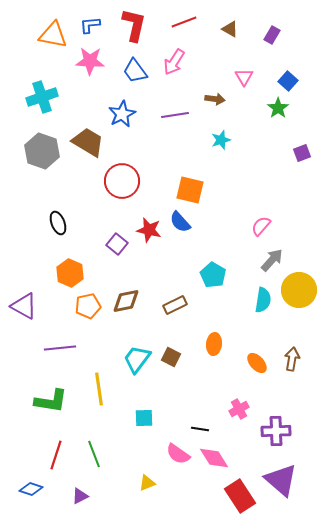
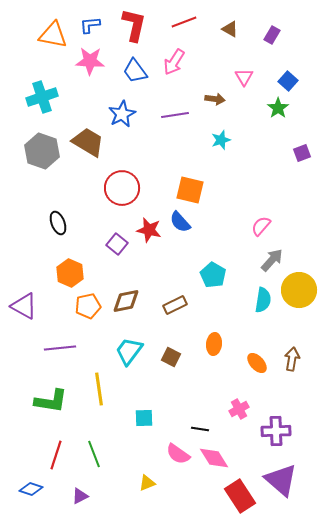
red circle at (122, 181): moved 7 px down
cyan trapezoid at (137, 359): moved 8 px left, 8 px up
